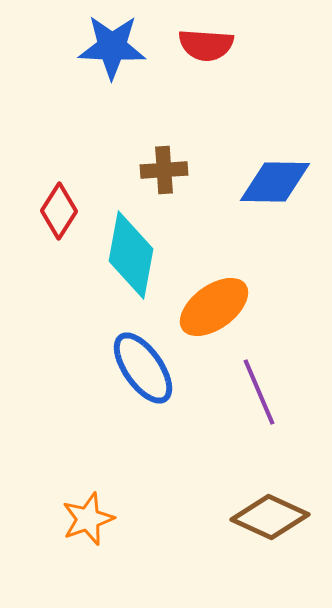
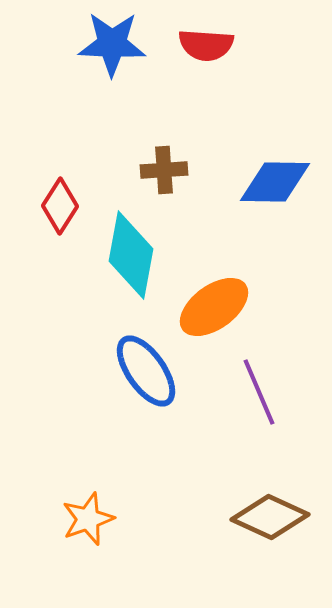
blue star: moved 3 px up
red diamond: moved 1 px right, 5 px up
blue ellipse: moved 3 px right, 3 px down
